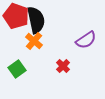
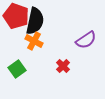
black semicircle: moved 1 px left, 1 px down; rotated 24 degrees clockwise
orange cross: rotated 12 degrees counterclockwise
